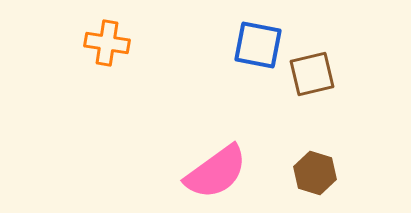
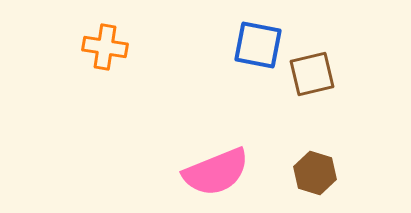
orange cross: moved 2 px left, 4 px down
pink semicircle: rotated 14 degrees clockwise
